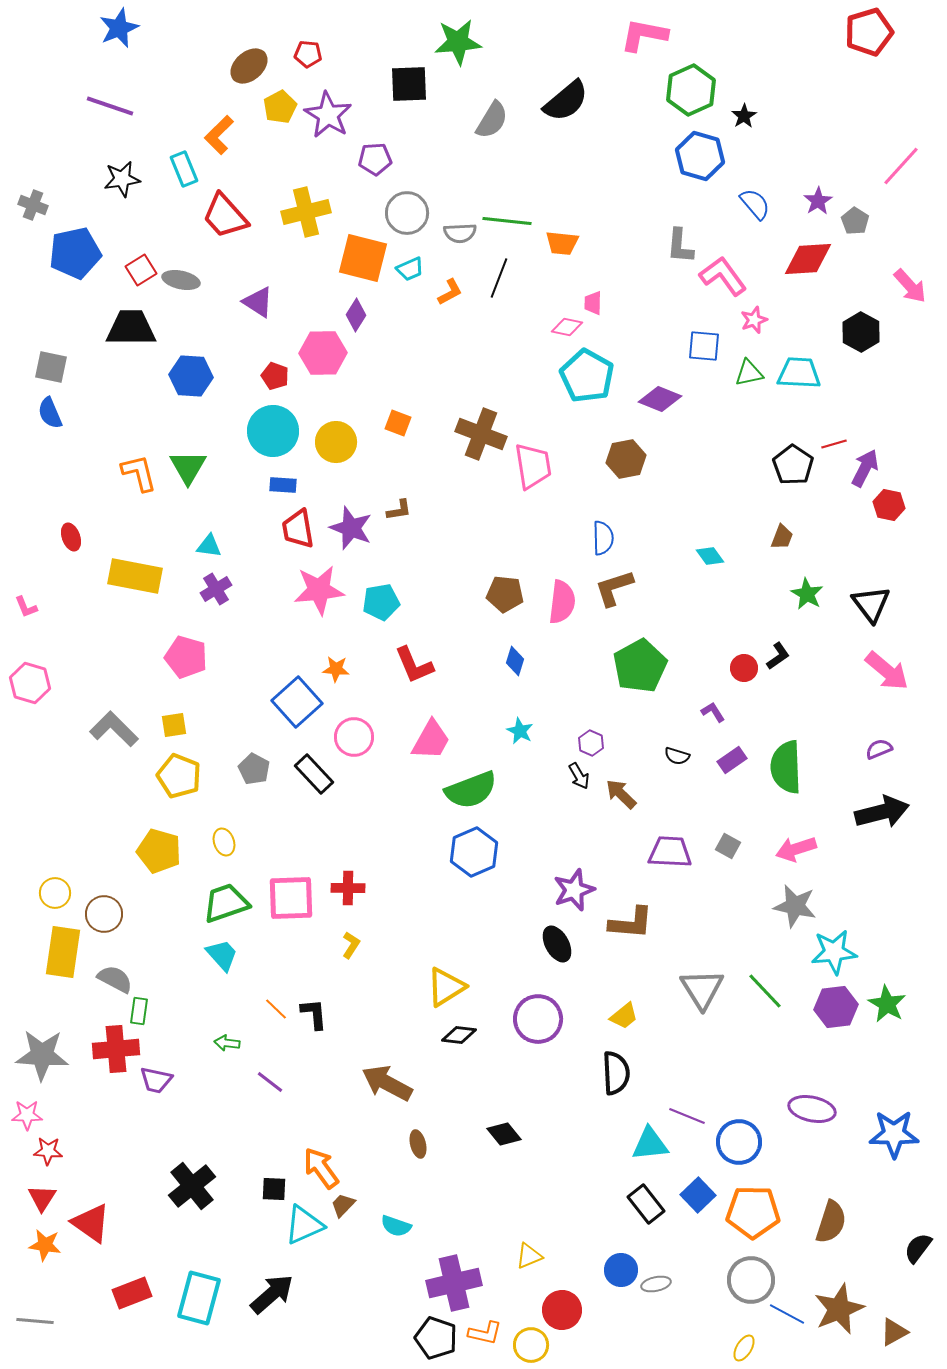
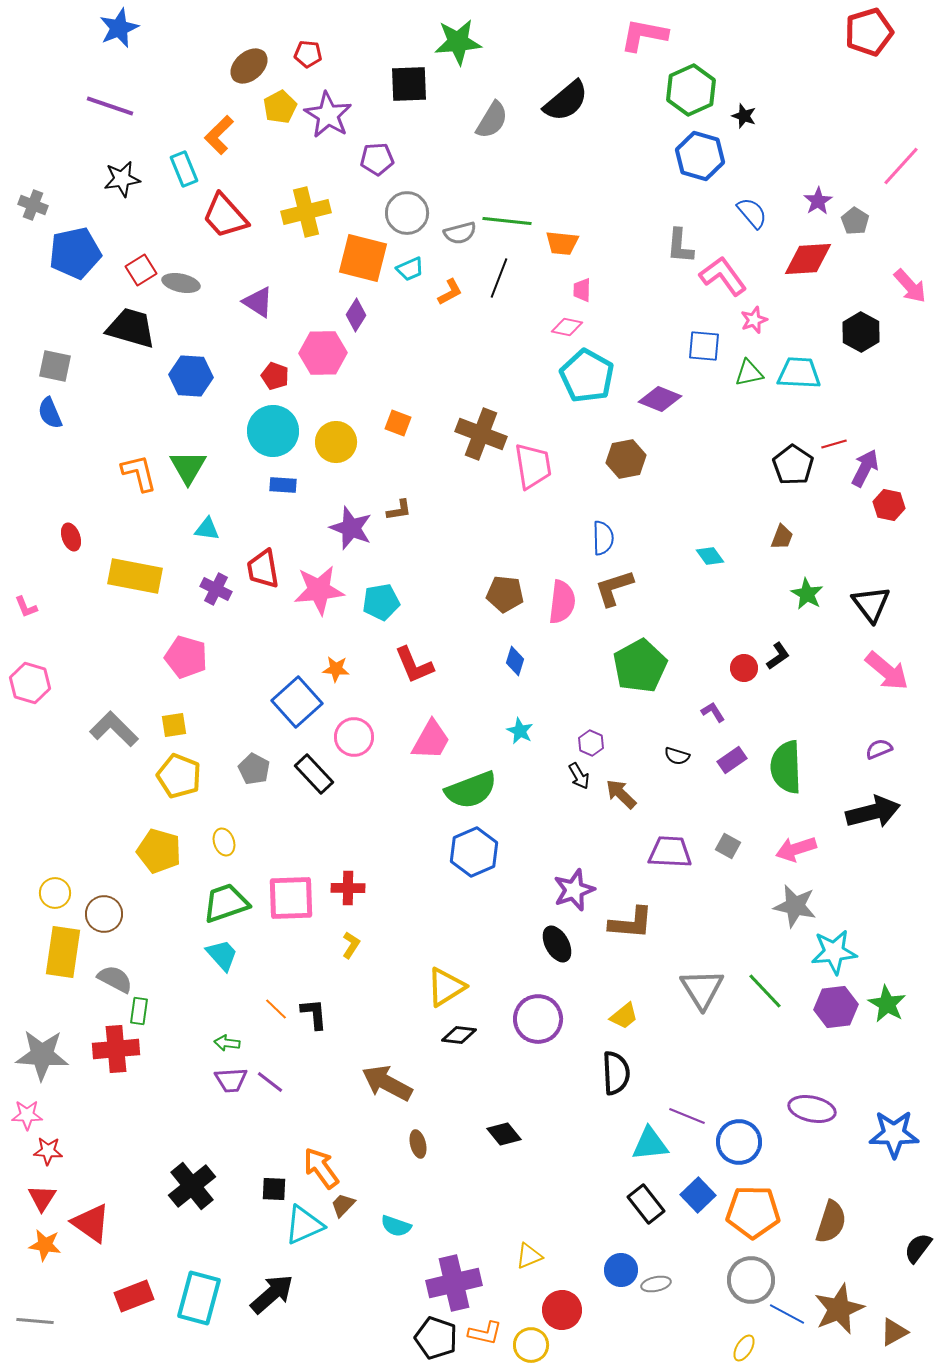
black star at (744, 116): rotated 20 degrees counterclockwise
purple pentagon at (375, 159): moved 2 px right
blue semicircle at (755, 204): moved 3 px left, 9 px down
gray semicircle at (460, 233): rotated 12 degrees counterclockwise
gray ellipse at (181, 280): moved 3 px down
pink trapezoid at (593, 303): moved 11 px left, 13 px up
black trapezoid at (131, 328): rotated 16 degrees clockwise
gray square at (51, 367): moved 4 px right, 1 px up
red trapezoid at (298, 529): moved 35 px left, 40 px down
cyan triangle at (209, 546): moved 2 px left, 17 px up
purple cross at (216, 589): rotated 32 degrees counterclockwise
black arrow at (882, 812): moved 9 px left
purple trapezoid at (156, 1080): moved 75 px right; rotated 16 degrees counterclockwise
red rectangle at (132, 1293): moved 2 px right, 3 px down
